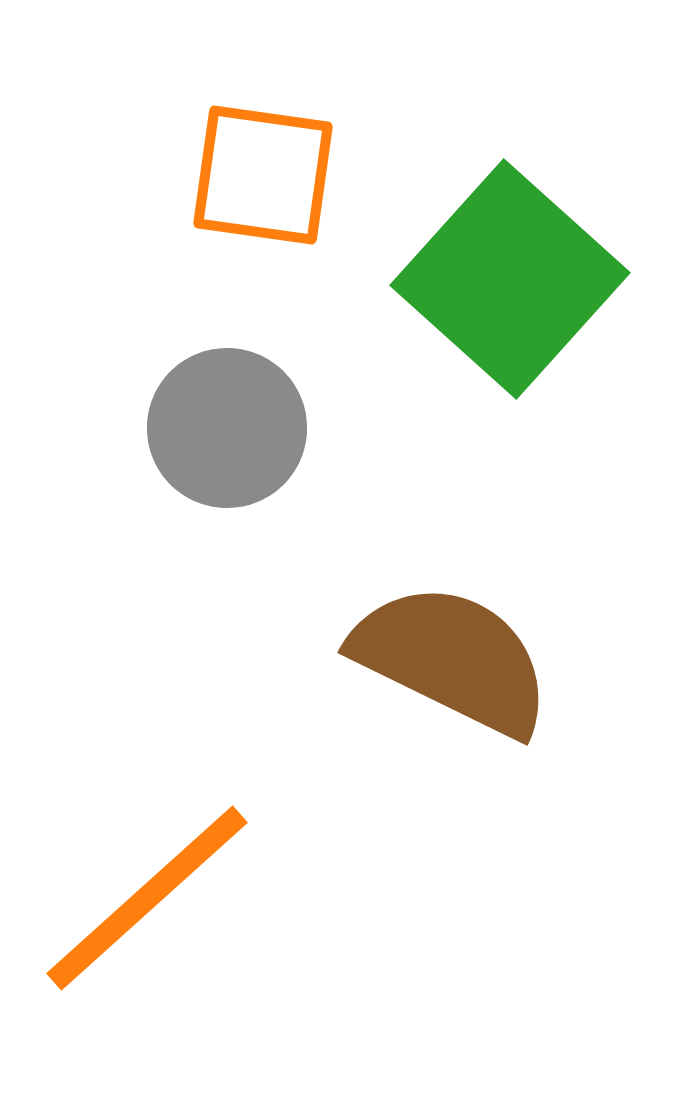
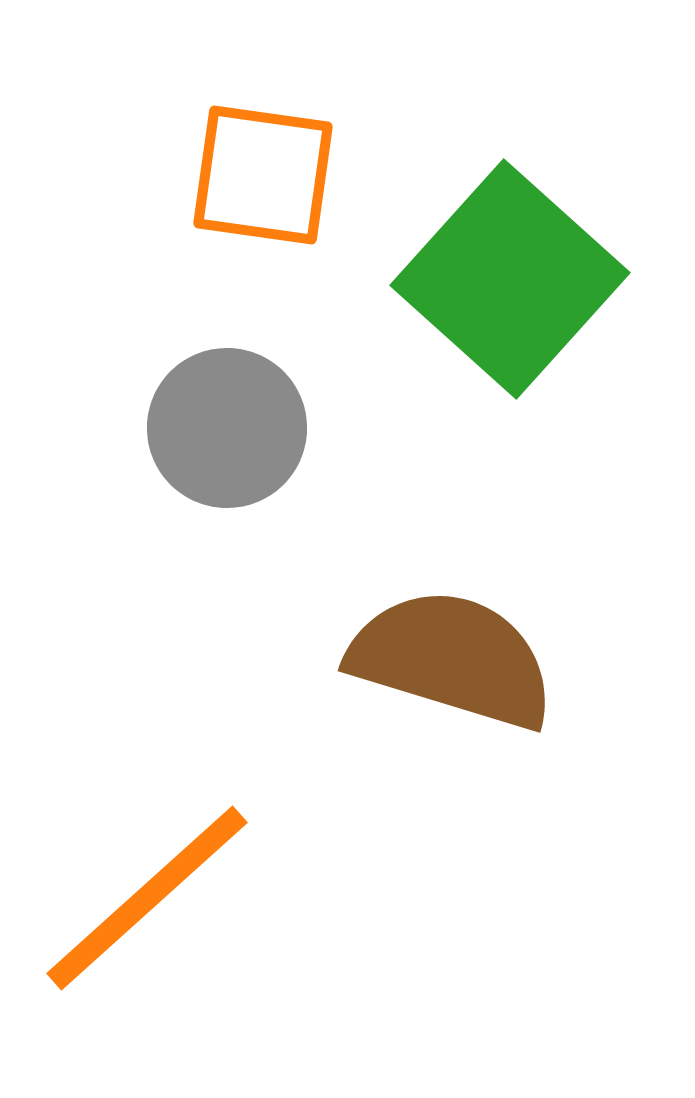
brown semicircle: rotated 9 degrees counterclockwise
